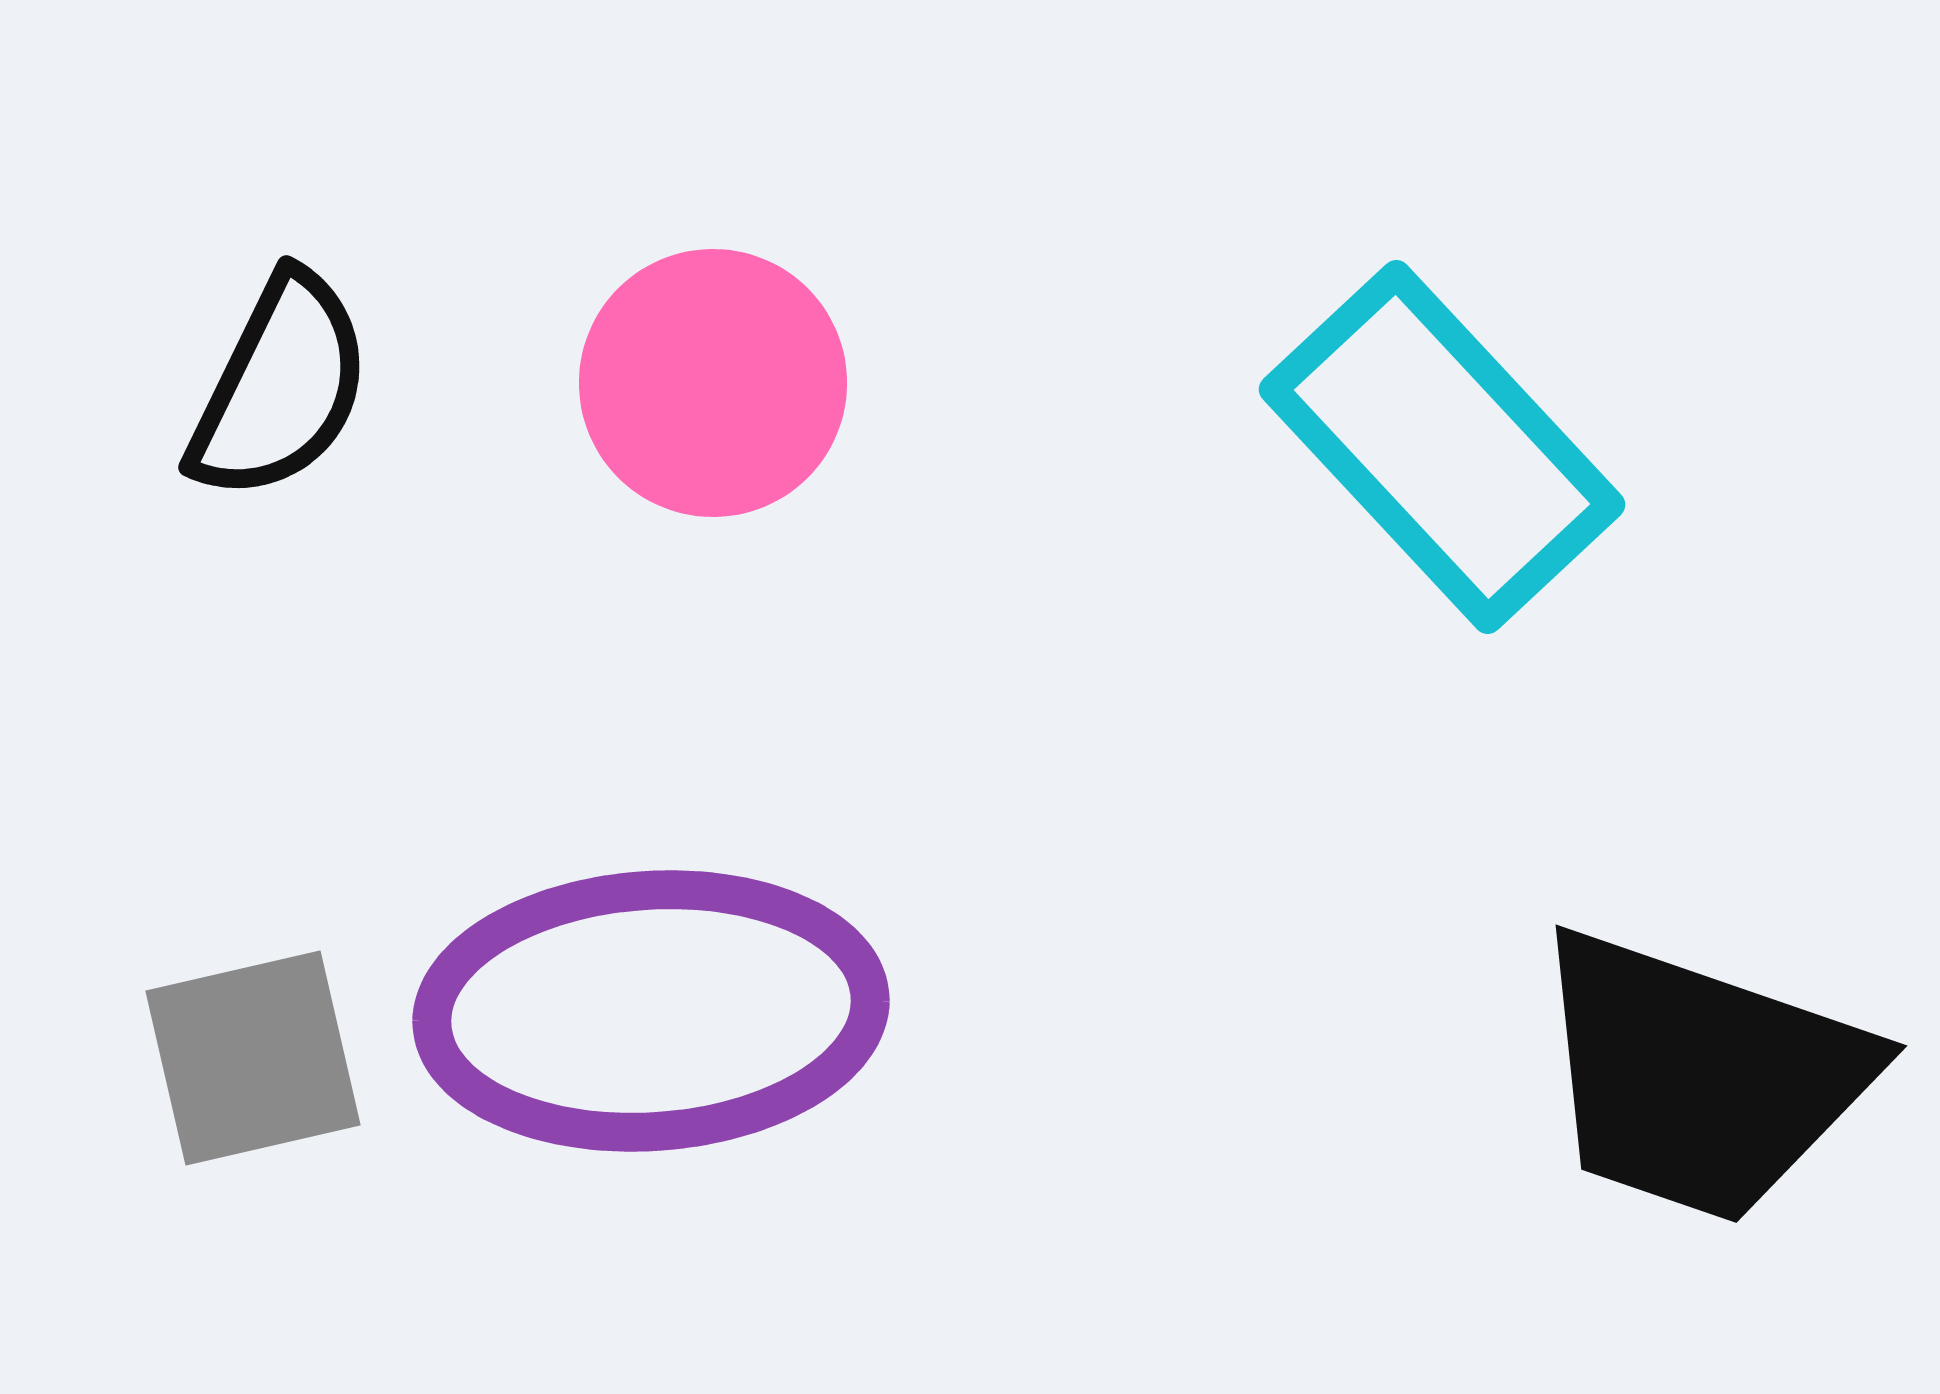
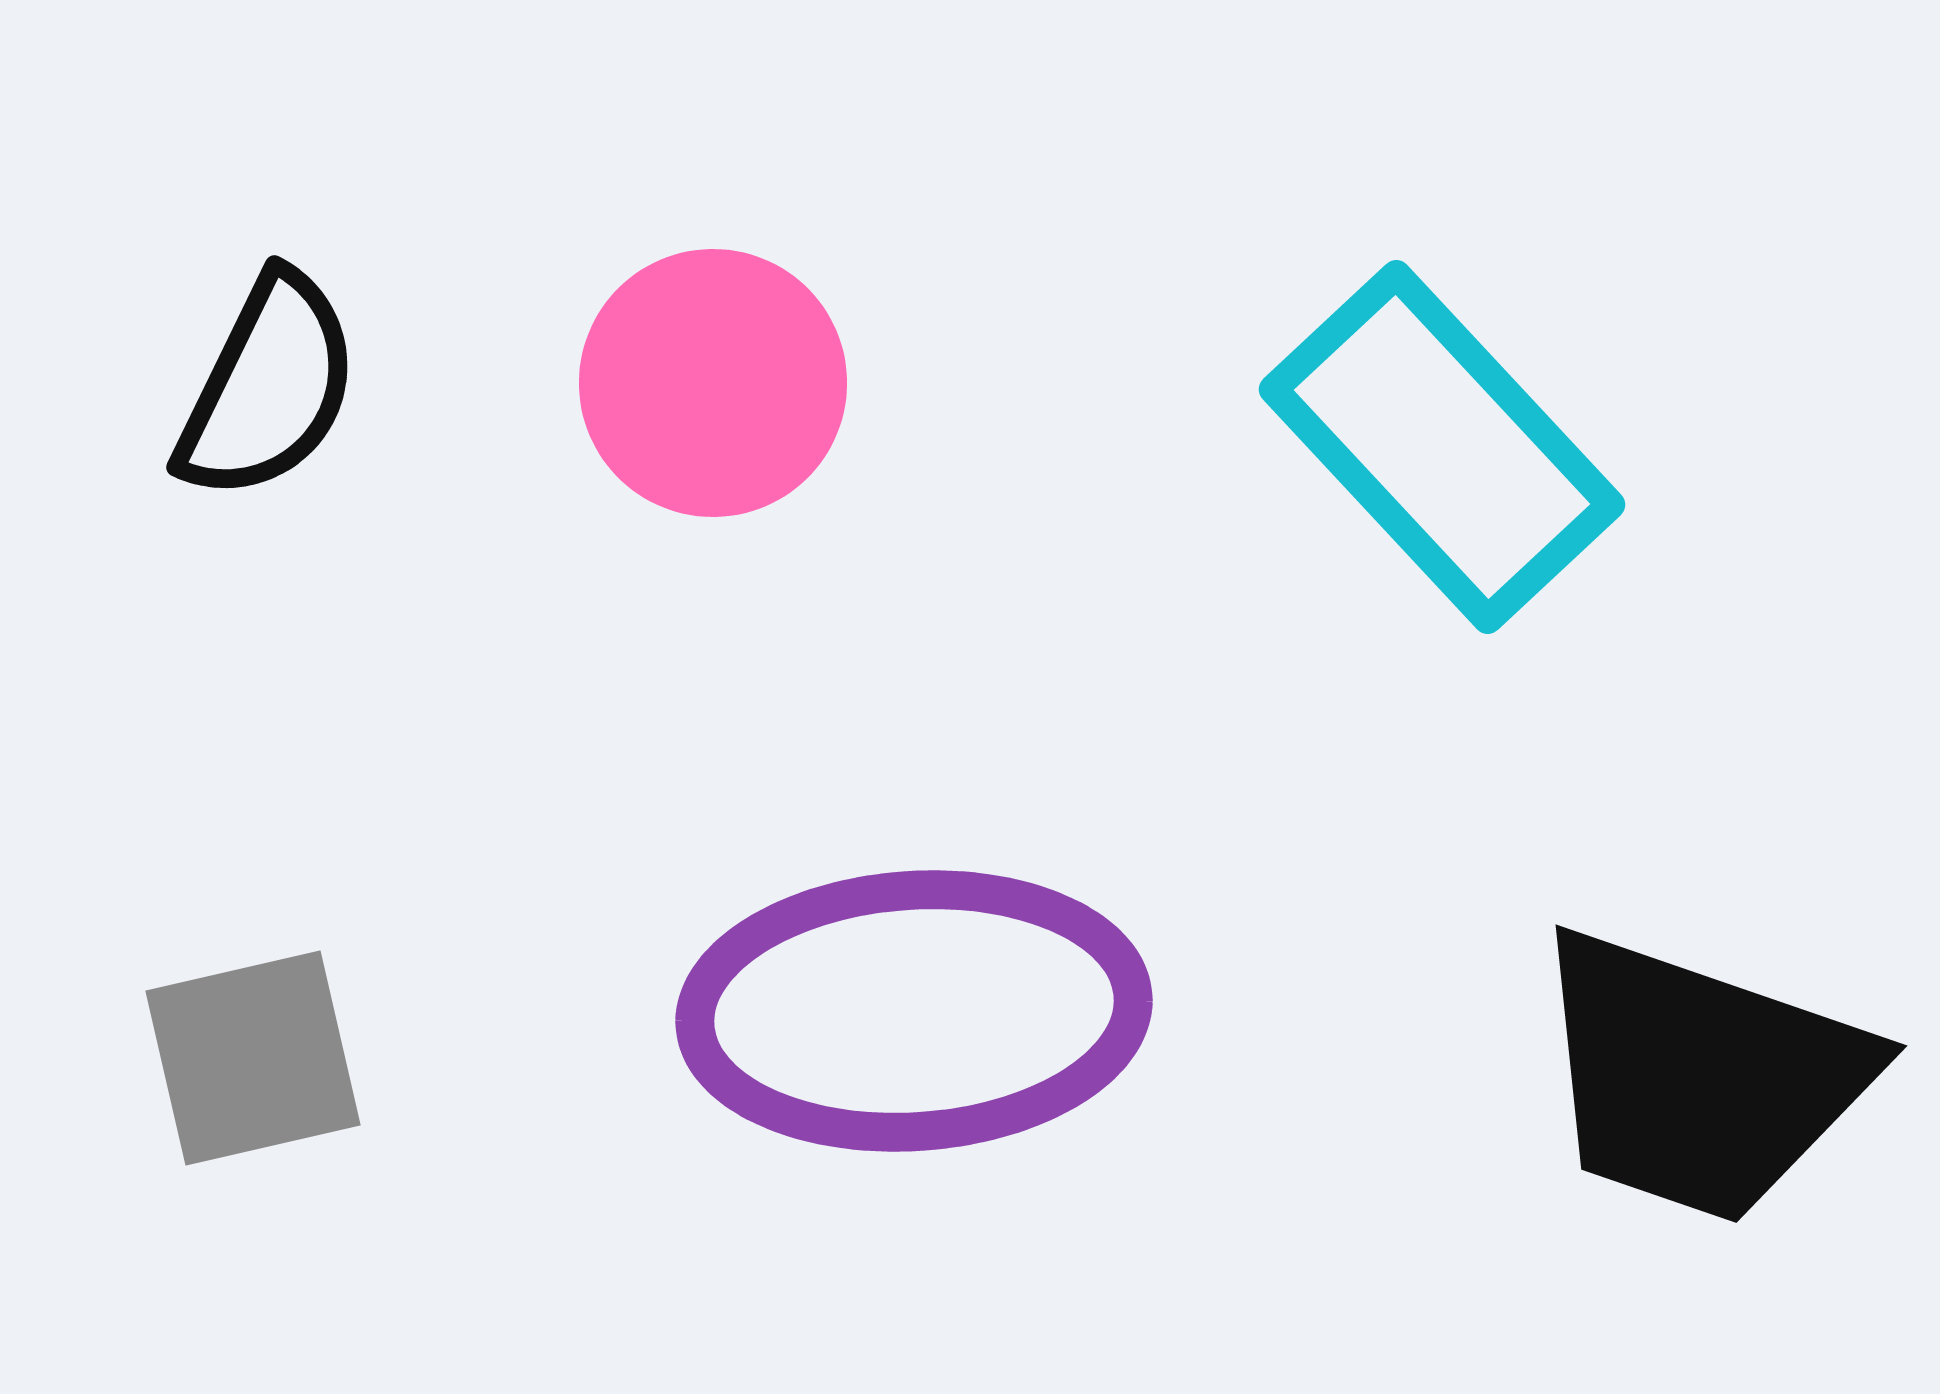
black semicircle: moved 12 px left
purple ellipse: moved 263 px right
